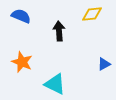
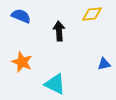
blue triangle: rotated 16 degrees clockwise
